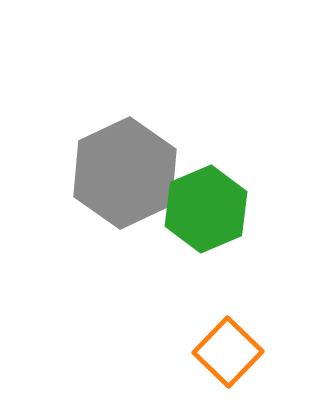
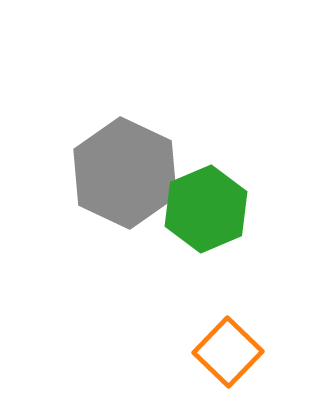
gray hexagon: rotated 10 degrees counterclockwise
